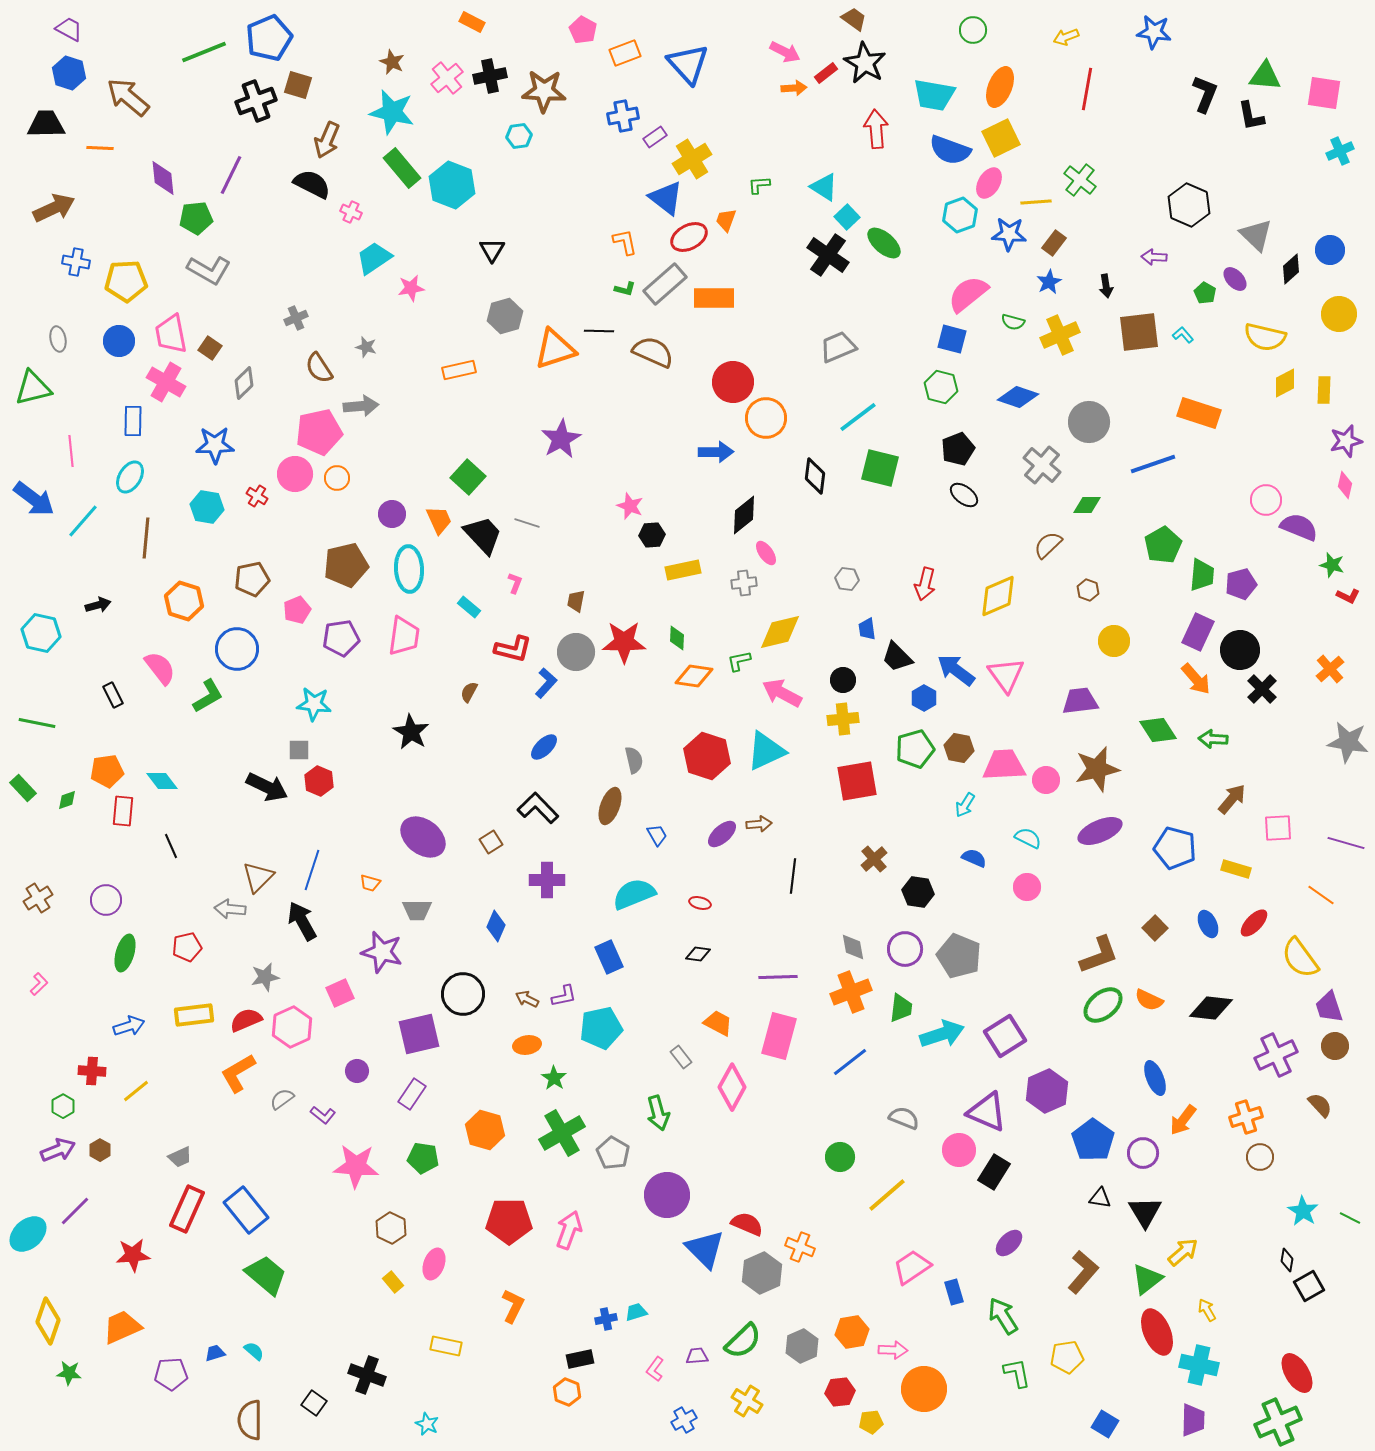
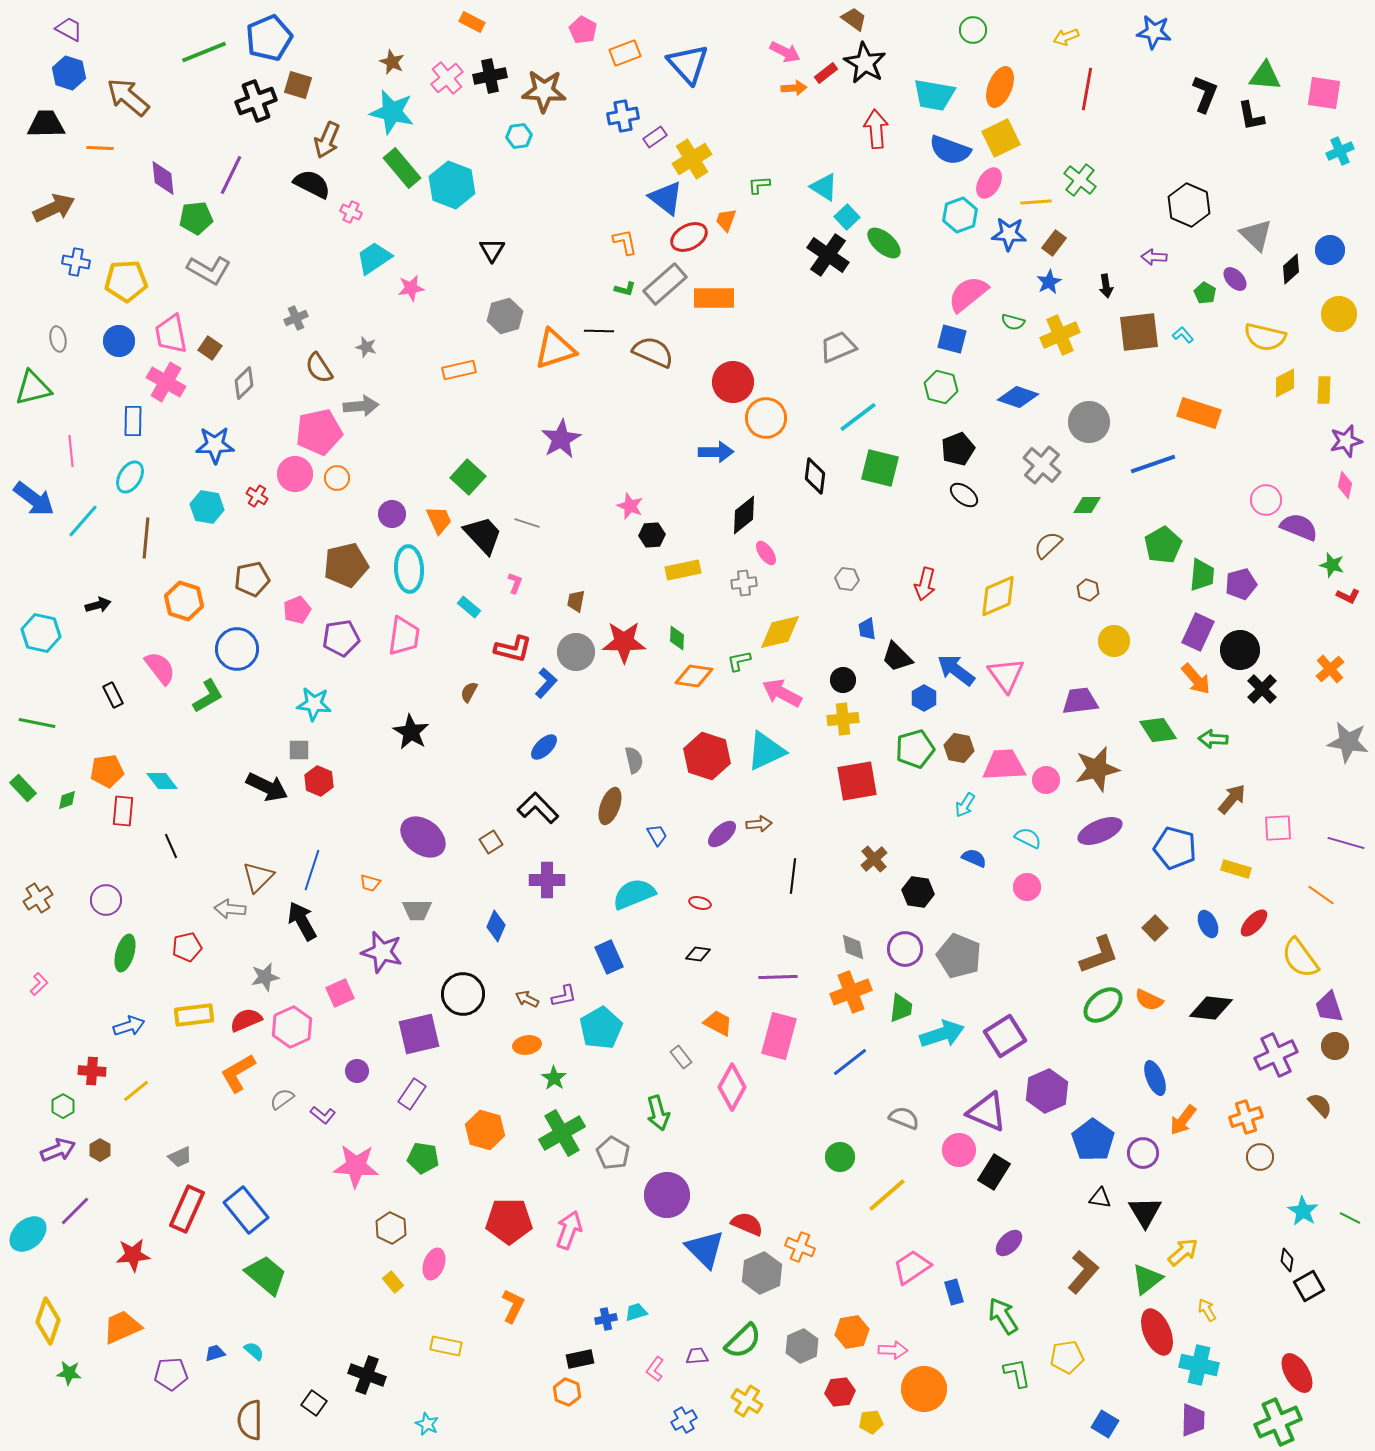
cyan pentagon at (601, 1028): rotated 18 degrees counterclockwise
